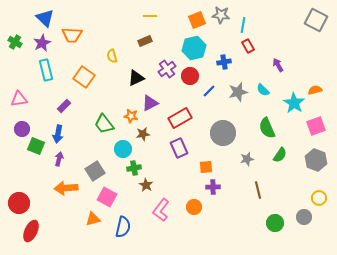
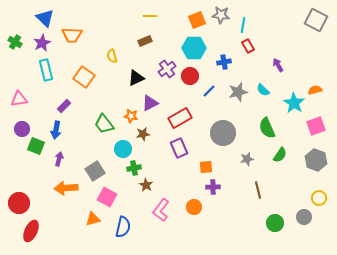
cyan hexagon at (194, 48): rotated 15 degrees clockwise
blue arrow at (58, 134): moved 2 px left, 4 px up
